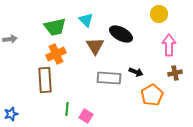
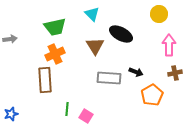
cyan triangle: moved 6 px right, 6 px up
orange cross: moved 1 px left
